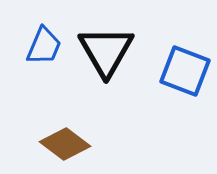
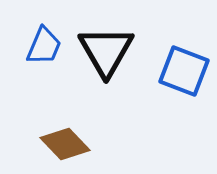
blue square: moved 1 px left
brown diamond: rotated 9 degrees clockwise
